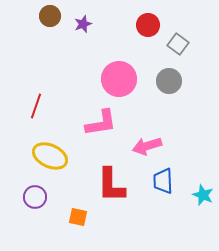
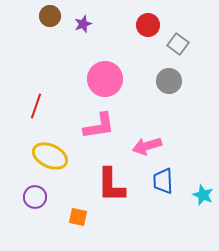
pink circle: moved 14 px left
pink L-shape: moved 2 px left, 3 px down
